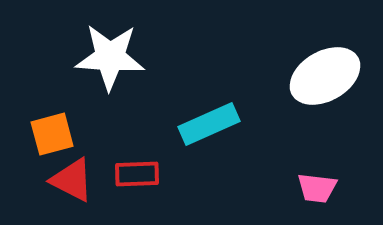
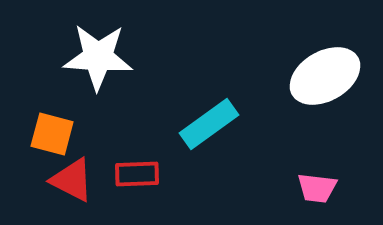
white star: moved 12 px left
cyan rectangle: rotated 12 degrees counterclockwise
orange square: rotated 30 degrees clockwise
